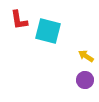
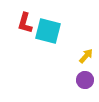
red L-shape: moved 6 px right, 3 px down; rotated 25 degrees clockwise
yellow arrow: rotated 98 degrees clockwise
